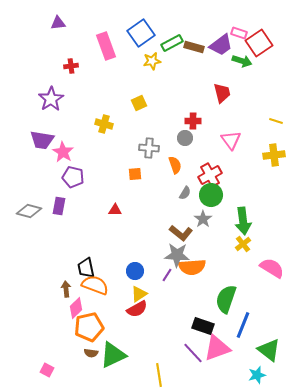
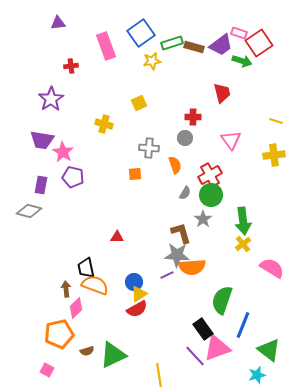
green rectangle at (172, 43): rotated 10 degrees clockwise
red cross at (193, 121): moved 4 px up
purple rectangle at (59, 206): moved 18 px left, 21 px up
red triangle at (115, 210): moved 2 px right, 27 px down
brown L-shape at (181, 233): rotated 145 degrees counterclockwise
blue circle at (135, 271): moved 1 px left, 11 px down
purple line at (167, 275): rotated 32 degrees clockwise
green semicircle at (226, 299): moved 4 px left, 1 px down
black rectangle at (203, 326): moved 3 px down; rotated 35 degrees clockwise
orange pentagon at (89, 327): moved 30 px left, 7 px down
brown semicircle at (91, 353): moved 4 px left, 2 px up; rotated 24 degrees counterclockwise
purple line at (193, 353): moved 2 px right, 3 px down
